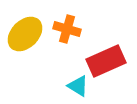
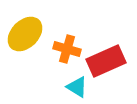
orange cross: moved 20 px down
cyan triangle: moved 1 px left, 1 px down
